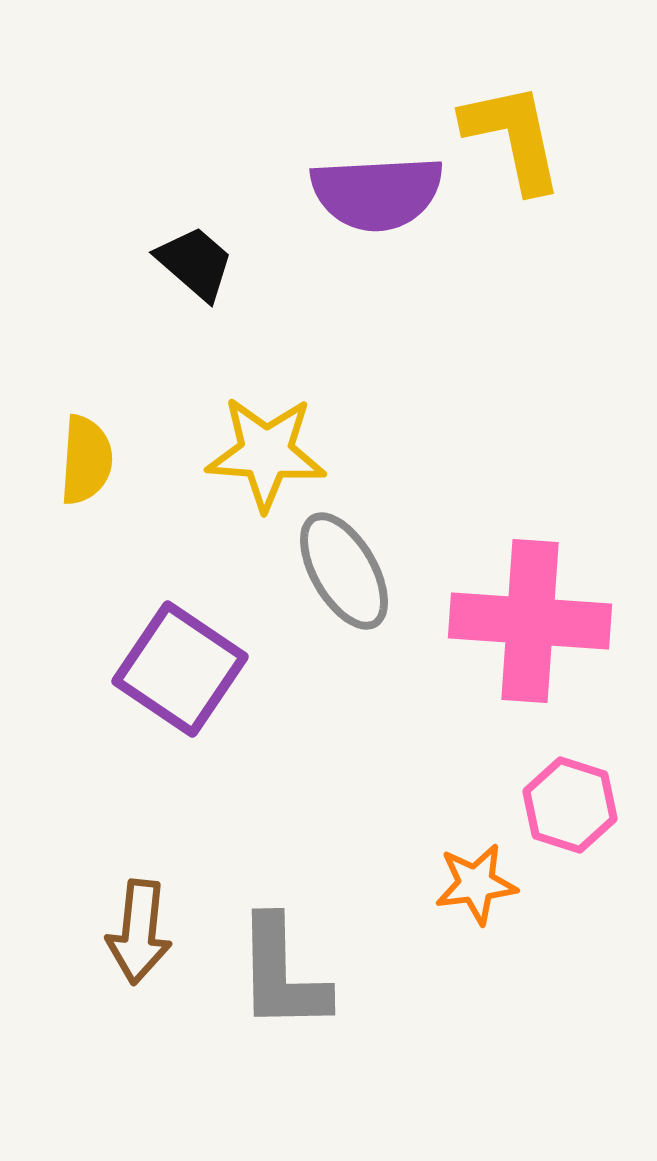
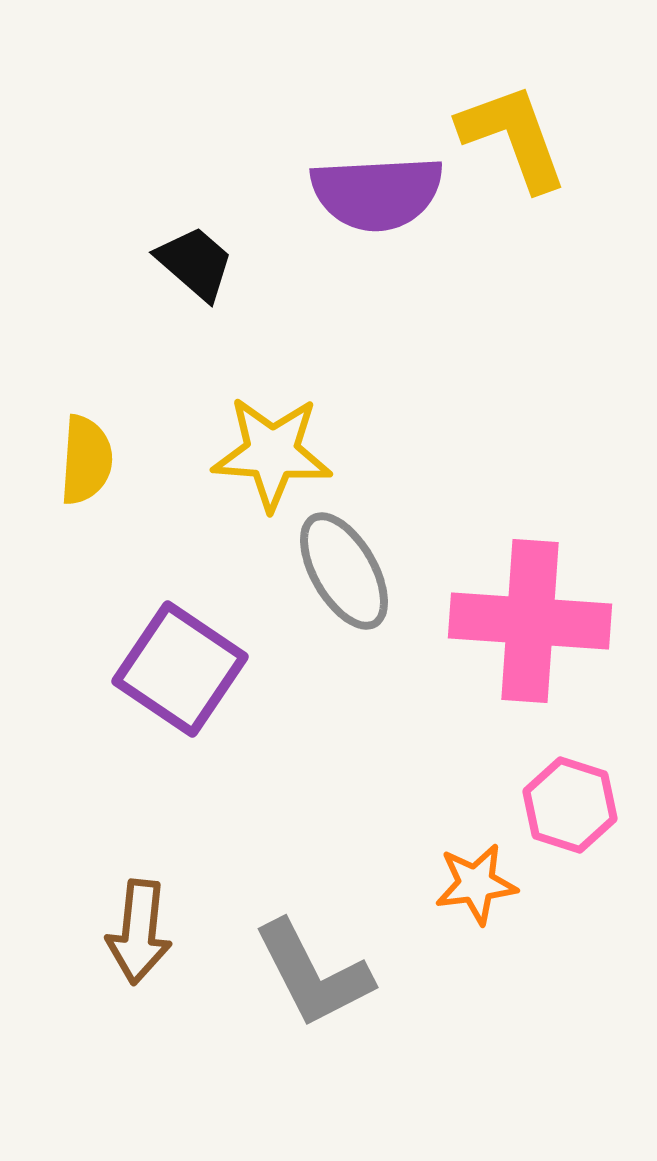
yellow L-shape: rotated 8 degrees counterclockwise
yellow star: moved 6 px right
gray L-shape: moved 31 px right; rotated 26 degrees counterclockwise
